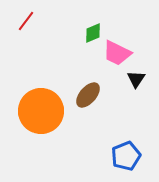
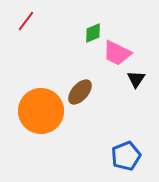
brown ellipse: moved 8 px left, 3 px up
